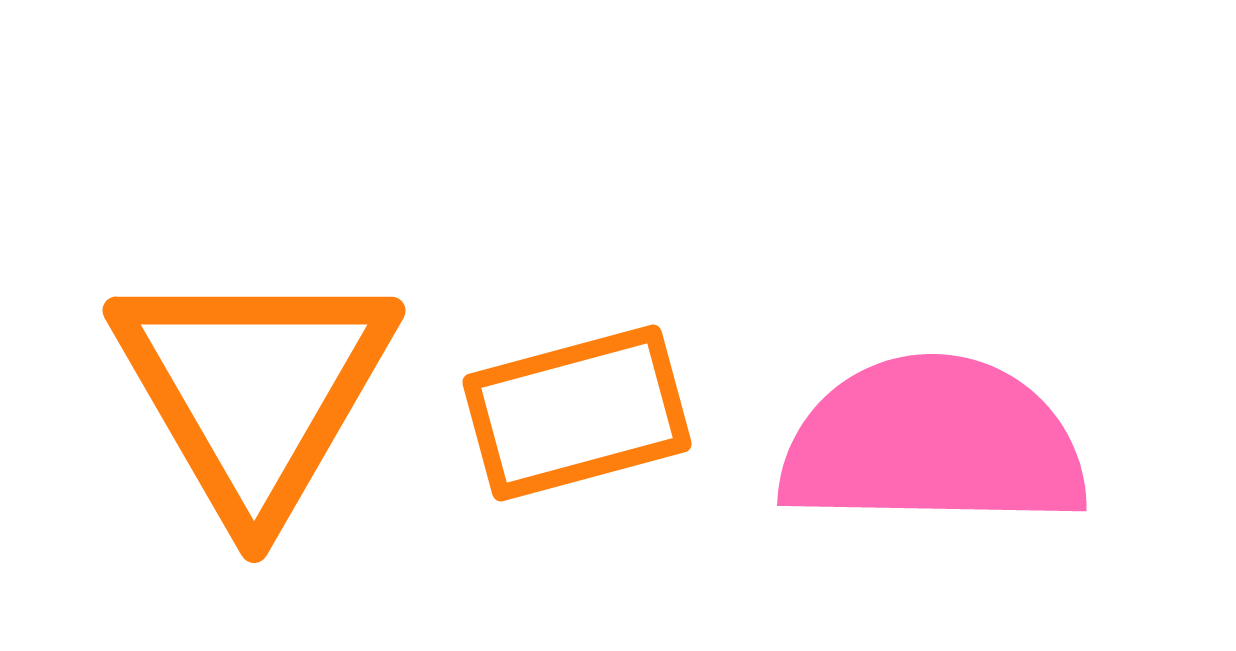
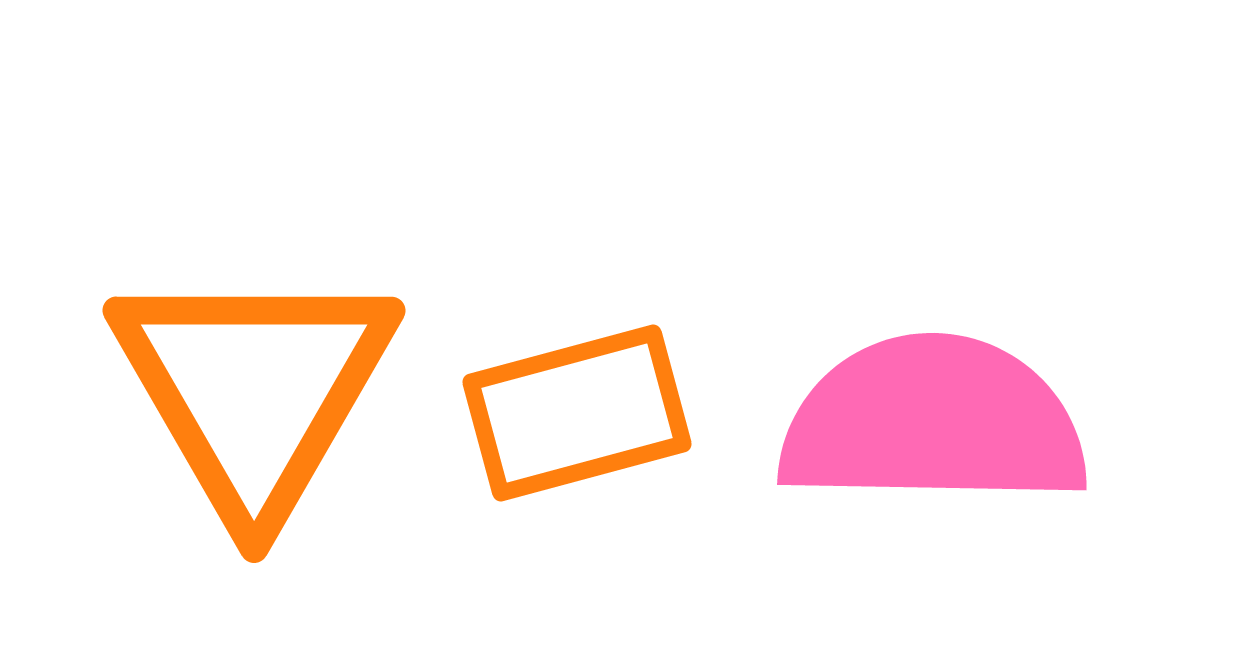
pink semicircle: moved 21 px up
